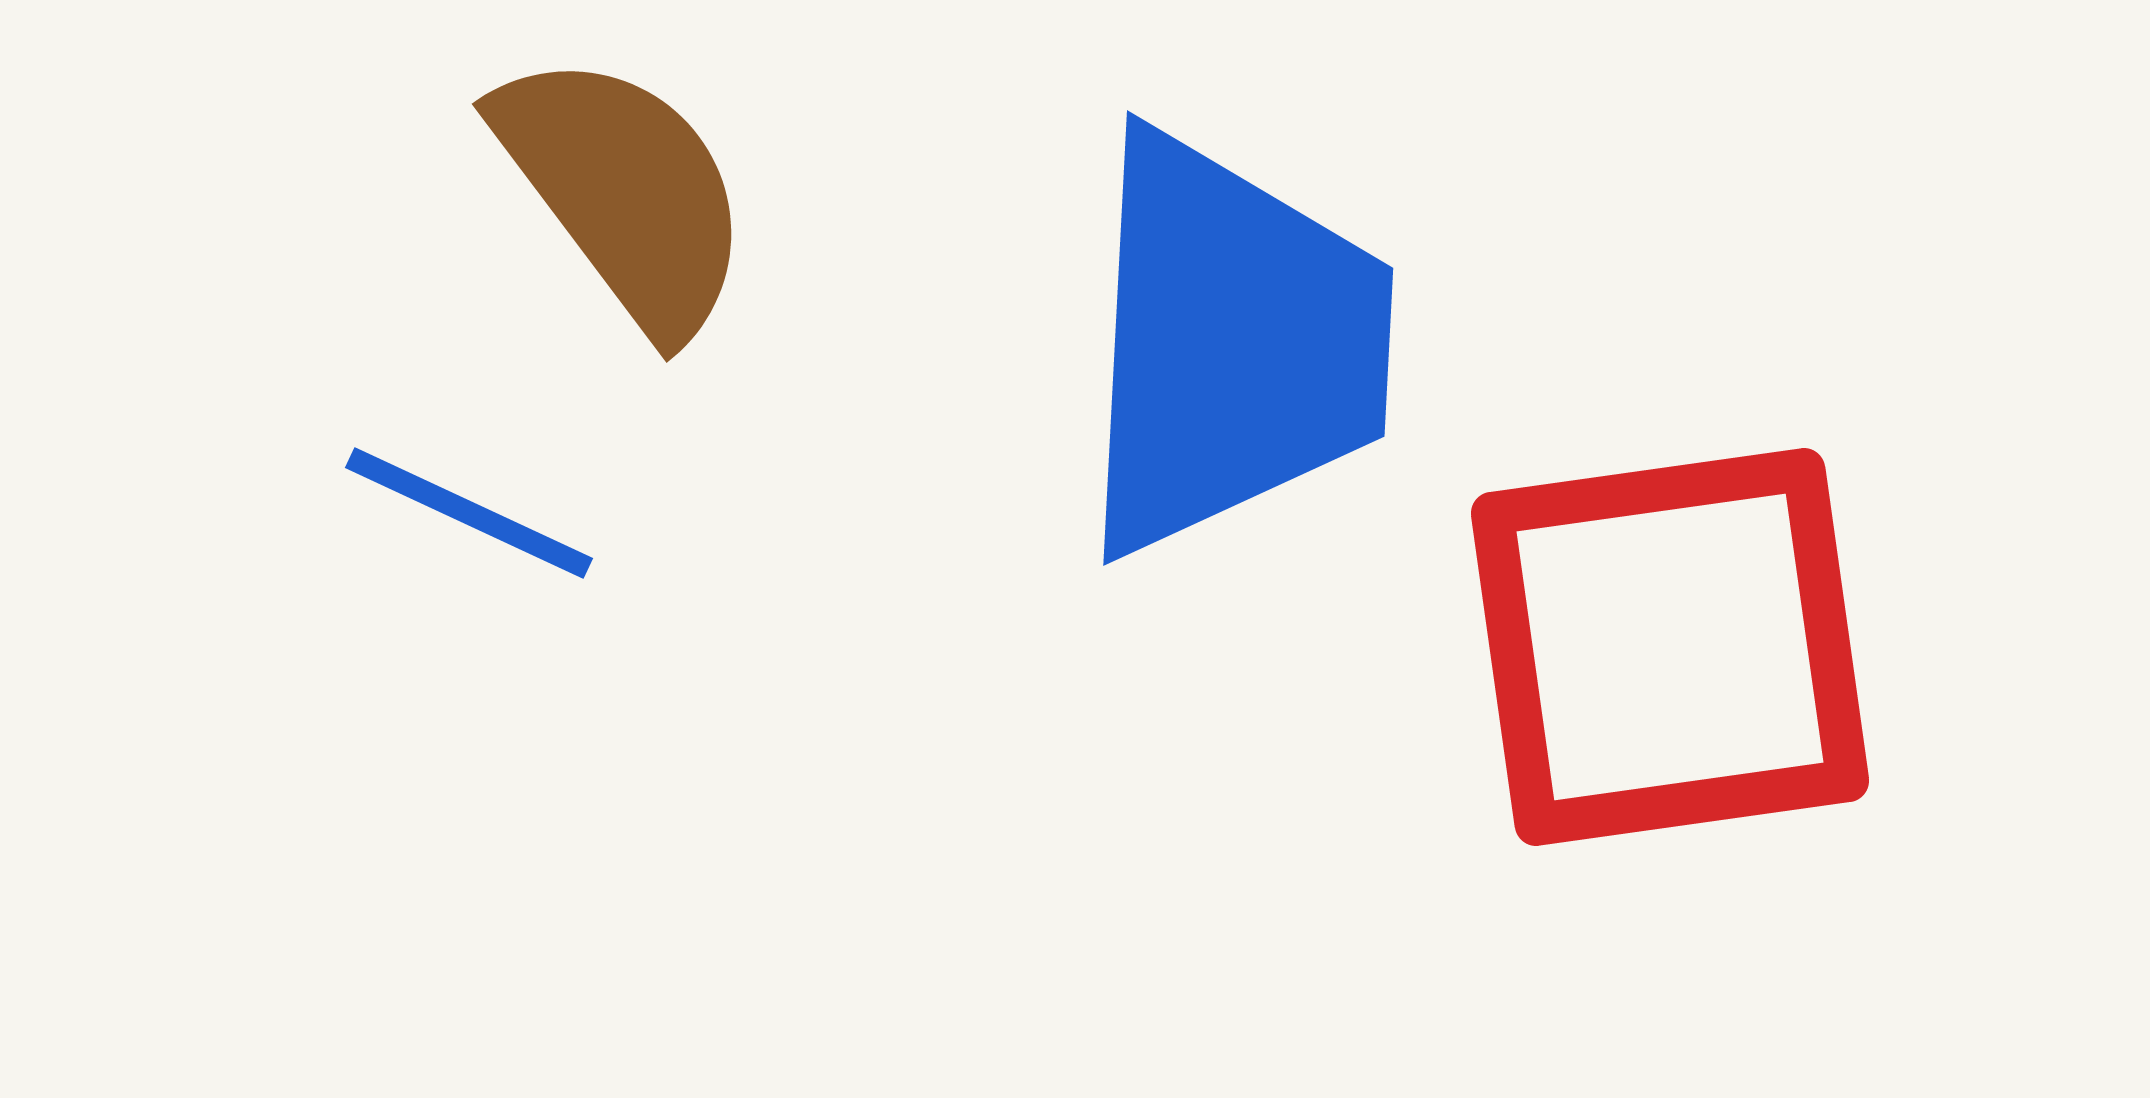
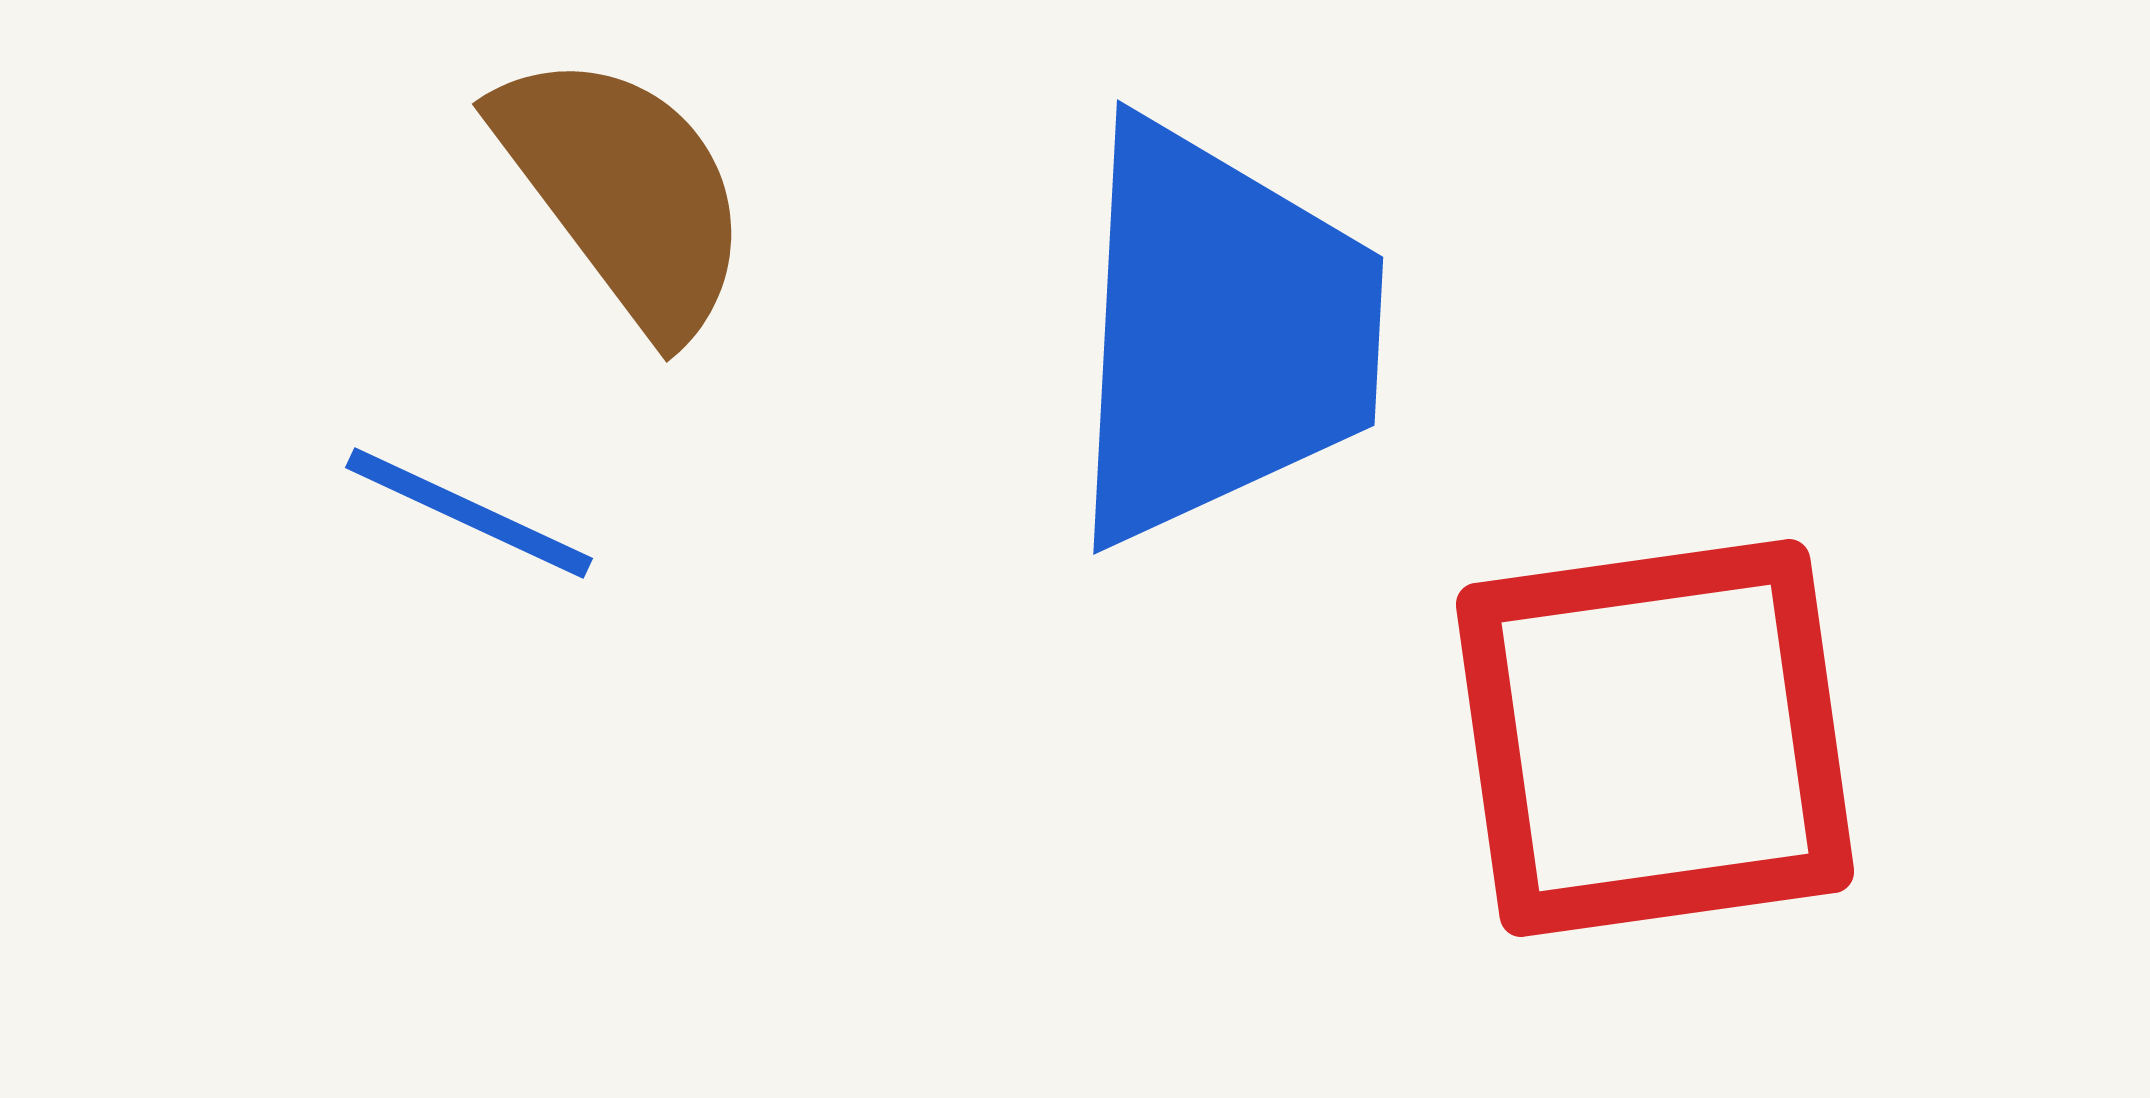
blue trapezoid: moved 10 px left, 11 px up
red square: moved 15 px left, 91 px down
